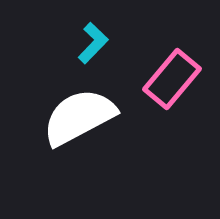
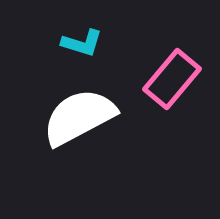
cyan L-shape: moved 11 px left; rotated 63 degrees clockwise
